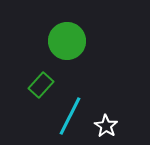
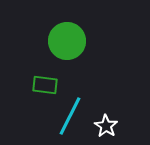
green rectangle: moved 4 px right; rotated 55 degrees clockwise
